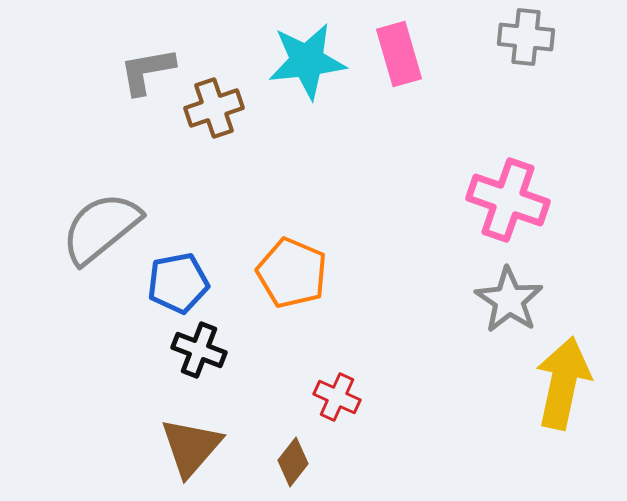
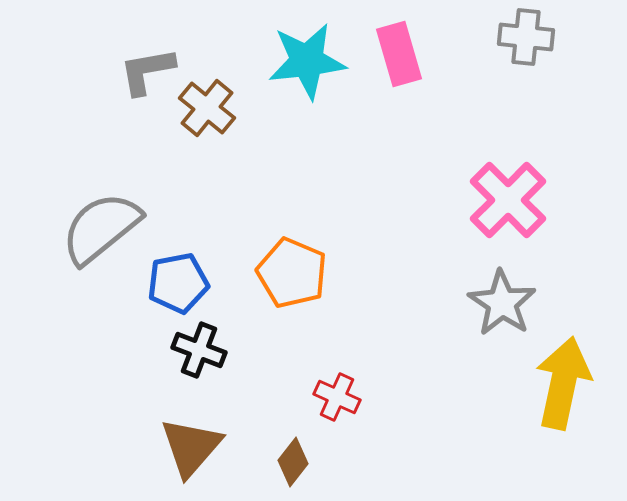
brown cross: moved 7 px left; rotated 32 degrees counterclockwise
pink cross: rotated 26 degrees clockwise
gray star: moved 7 px left, 3 px down
